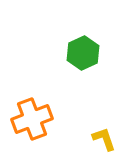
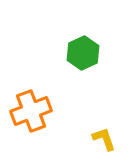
orange cross: moved 1 px left, 8 px up
